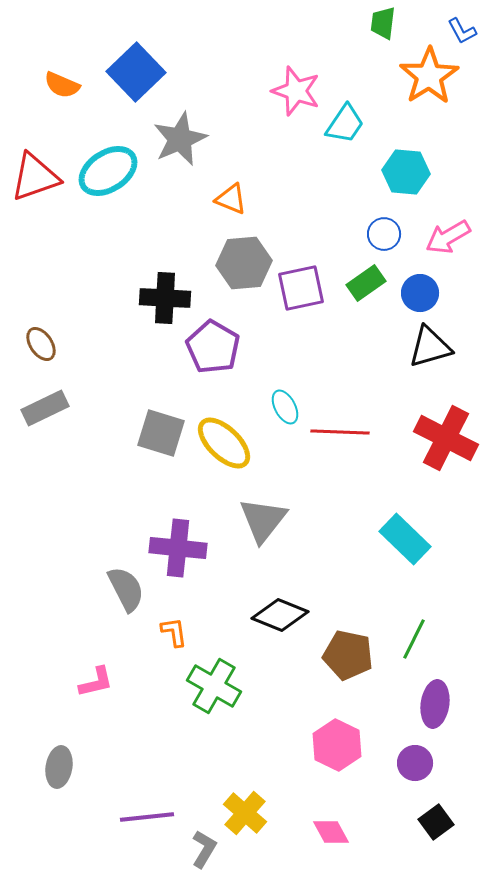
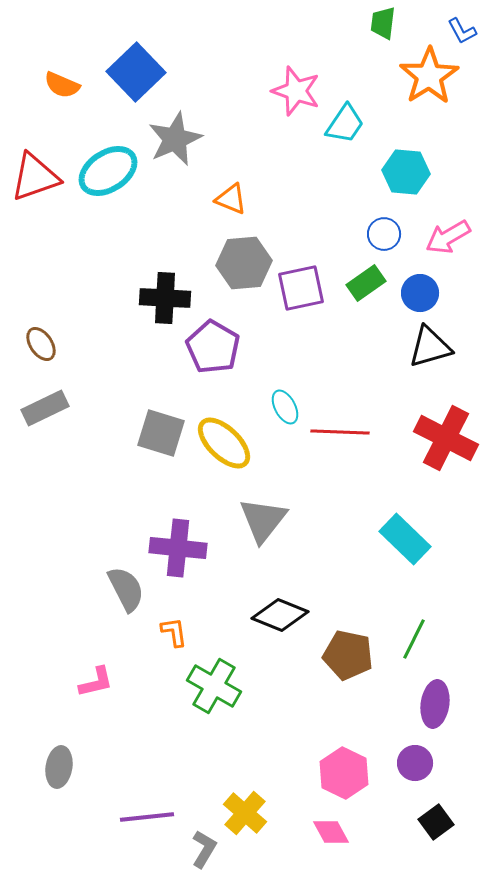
gray star at (180, 139): moved 5 px left
pink hexagon at (337, 745): moved 7 px right, 28 px down
